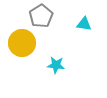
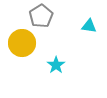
cyan triangle: moved 5 px right, 2 px down
cyan star: rotated 30 degrees clockwise
